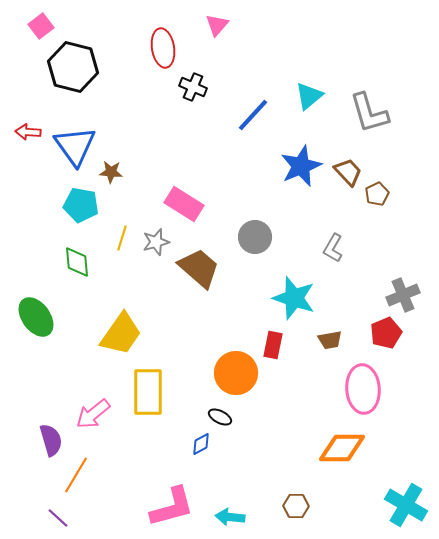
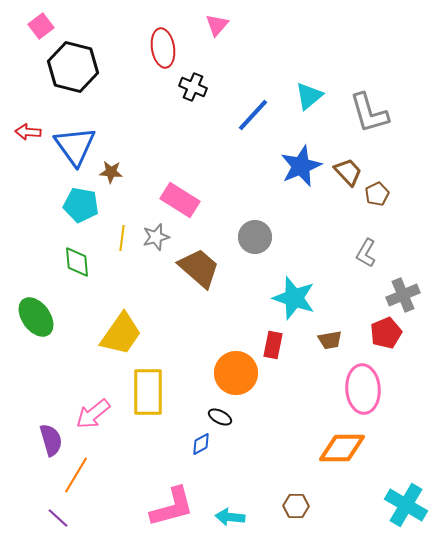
pink rectangle at (184, 204): moved 4 px left, 4 px up
yellow line at (122, 238): rotated 10 degrees counterclockwise
gray star at (156, 242): moved 5 px up
gray L-shape at (333, 248): moved 33 px right, 5 px down
